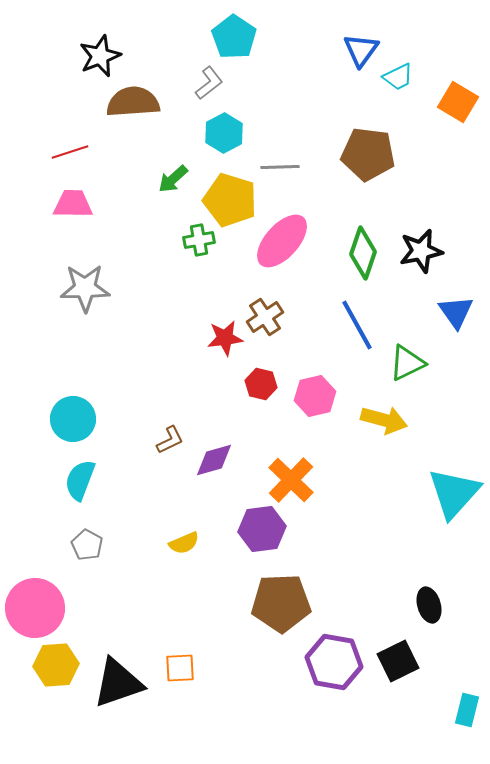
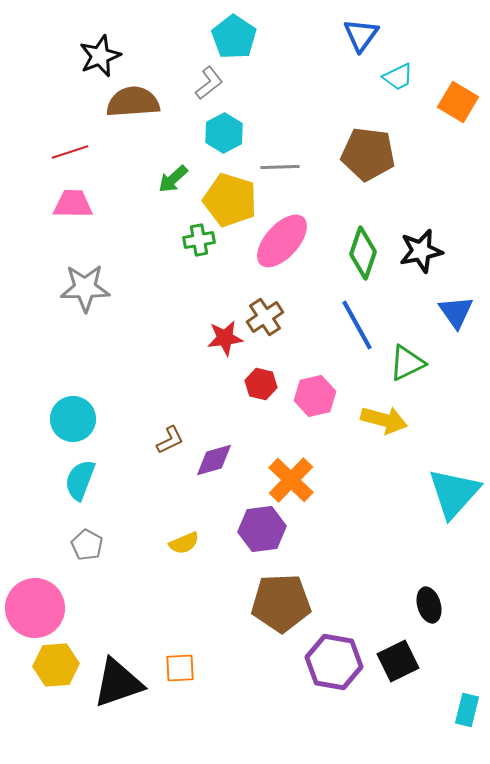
blue triangle at (361, 50): moved 15 px up
